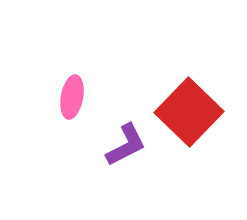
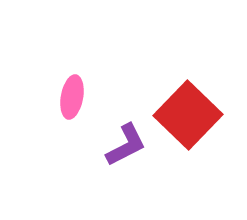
red square: moved 1 px left, 3 px down
